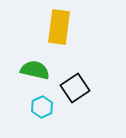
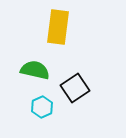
yellow rectangle: moved 1 px left
